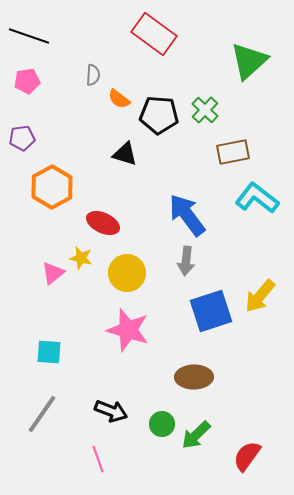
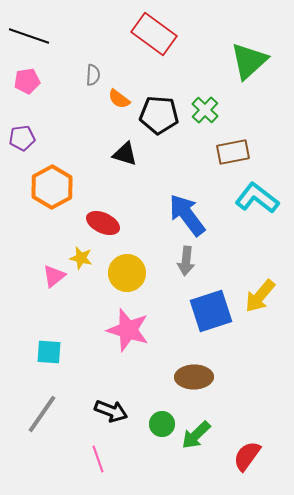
pink triangle: moved 1 px right, 3 px down
